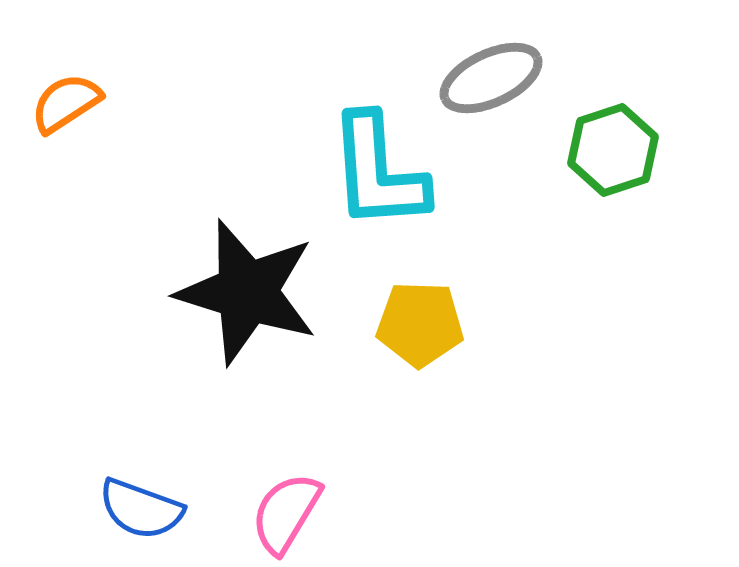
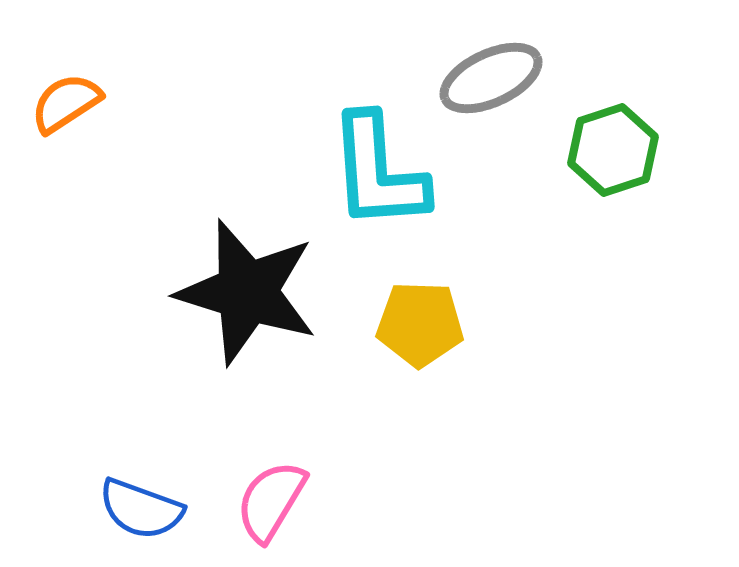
pink semicircle: moved 15 px left, 12 px up
